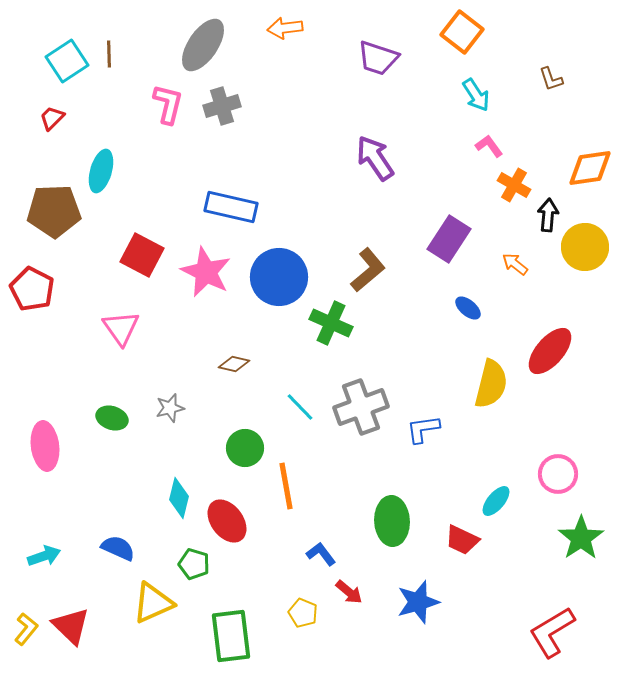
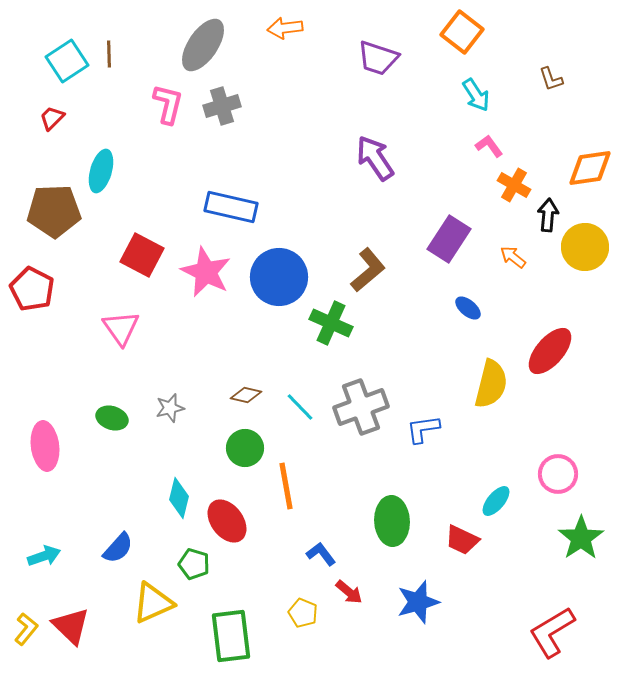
orange arrow at (515, 264): moved 2 px left, 7 px up
brown diamond at (234, 364): moved 12 px right, 31 px down
blue semicircle at (118, 548): rotated 108 degrees clockwise
